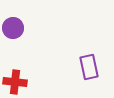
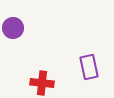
red cross: moved 27 px right, 1 px down
